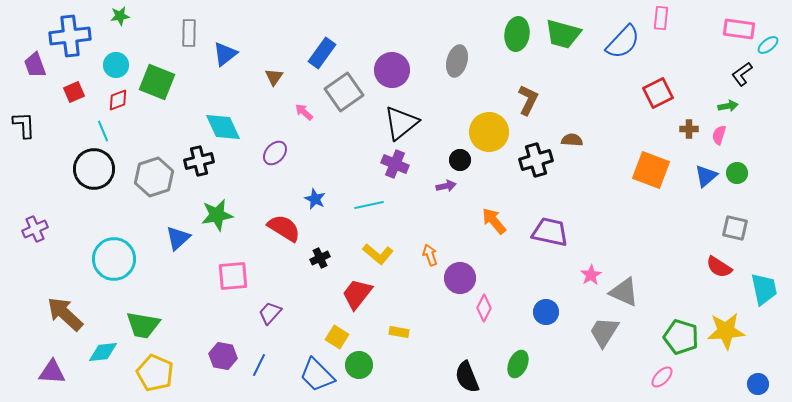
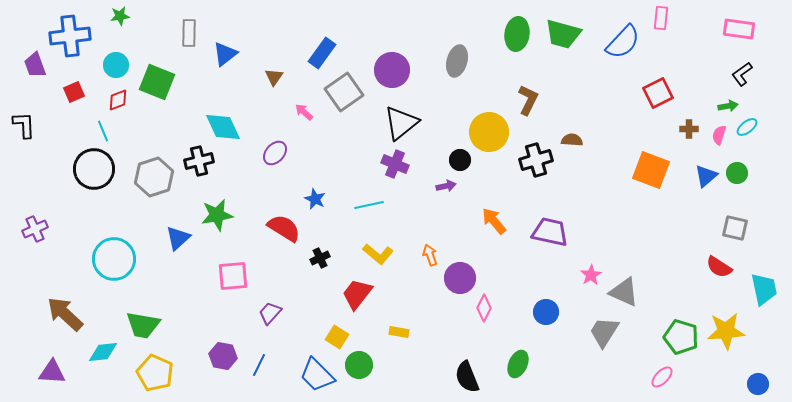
cyan ellipse at (768, 45): moved 21 px left, 82 px down
